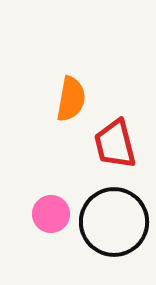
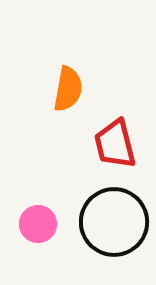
orange semicircle: moved 3 px left, 10 px up
pink circle: moved 13 px left, 10 px down
